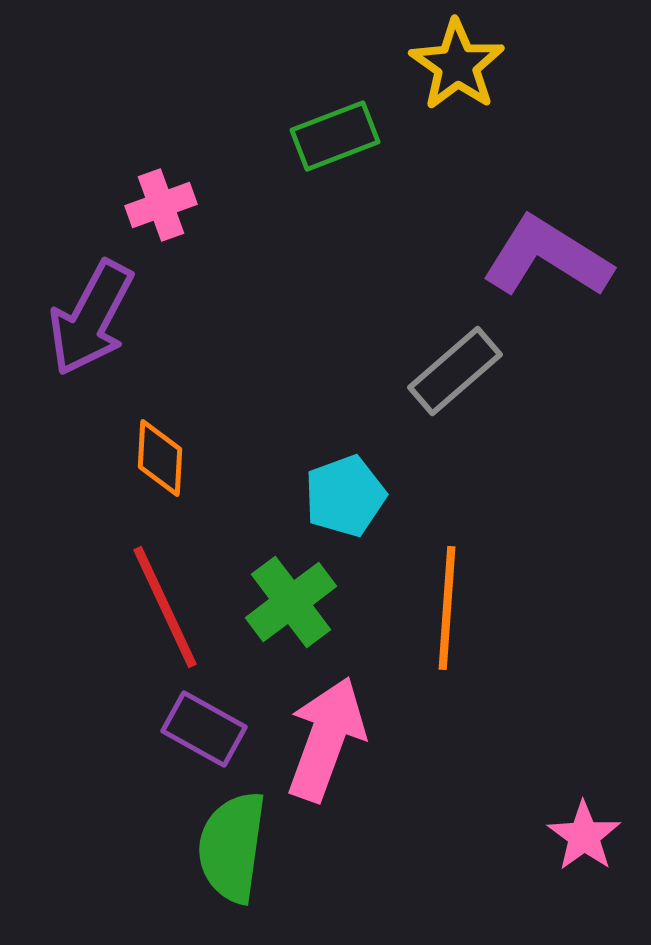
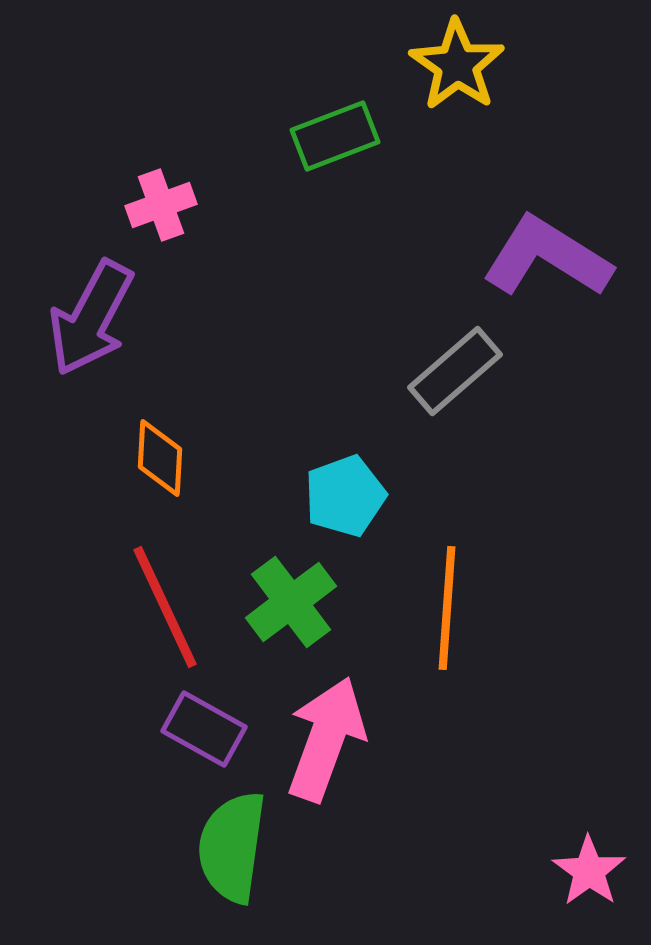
pink star: moved 5 px right, 35 px down
